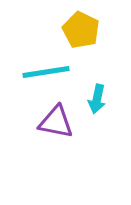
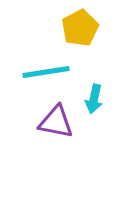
yellow pentagon: moved 1 px left, 2 px up; rotated 18 degrees clockwise
cyan arrow: moved 3 px left
